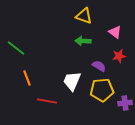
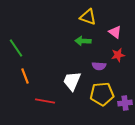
yellow triangle: moved 4 px right, 1 px down
green line: rotated 18 degrees clockwise
red star: moved 1 px left, 1 px up
purple semicircle: rotated 152 degrees clockwise
orange line: moved 2 px left, 2 px up
yellow pentagon: moved 4 px down
red line: moved 2 px left
